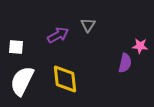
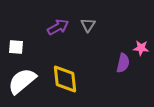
purple arrow: moved 8 px up
pink star: moved 1 px right, 2 px down
purple semicircle: moved 2 px left
white semicircle: rotated 24 degrees clockwise
